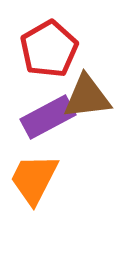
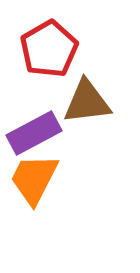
brown triangle: moved 5 px down
purple rectangle: moved 14 px left, 16 px down
